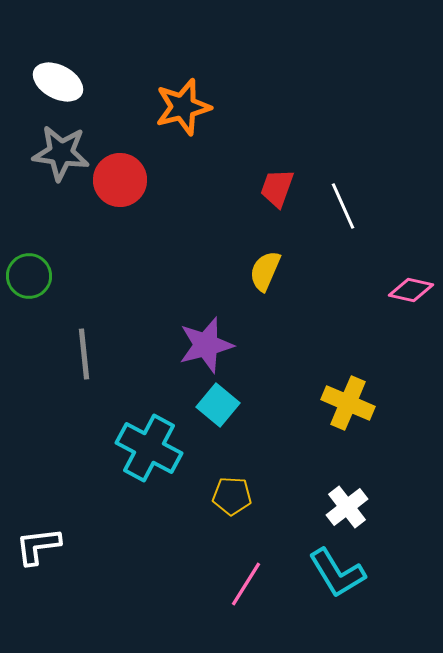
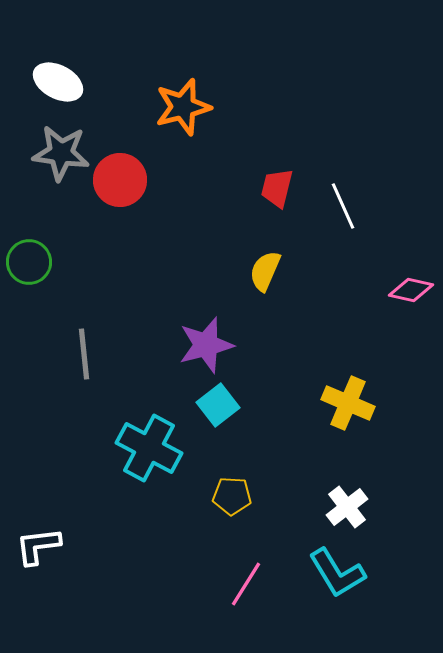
red trapezoid: rotated 6 degrees counterclockwise
green circle: moved 14 px up
cyan square: rotated 12 degrees clockwise
